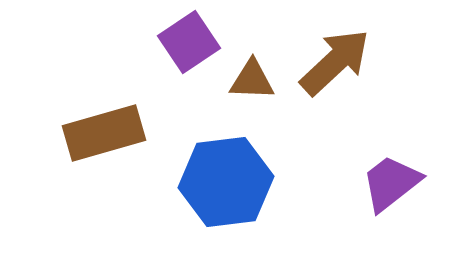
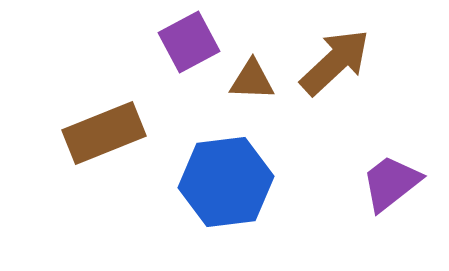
purple square: rotated 6 degrees clockwise
brown rectangle: rotated 6 degrees counterclockwise
